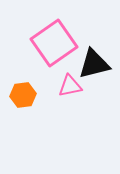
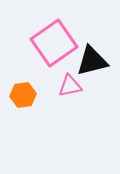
black triangle: moved 2 px left, 3 px up
